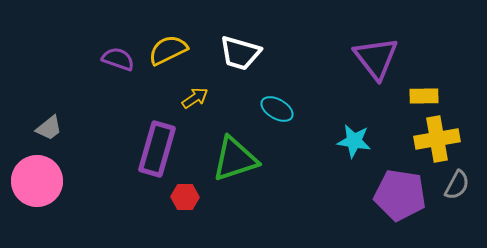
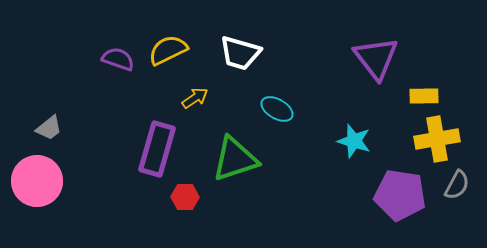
cyan star: rotated 8 degrees clockwise
